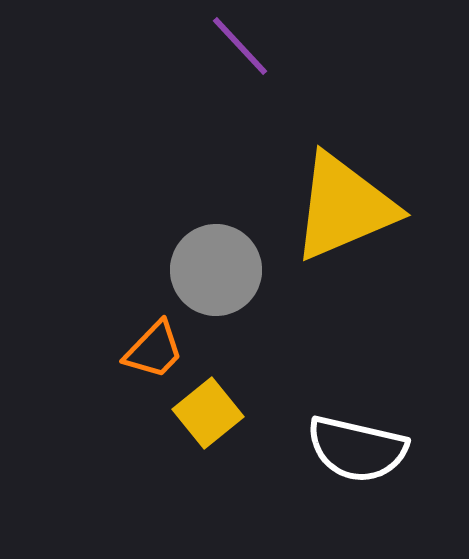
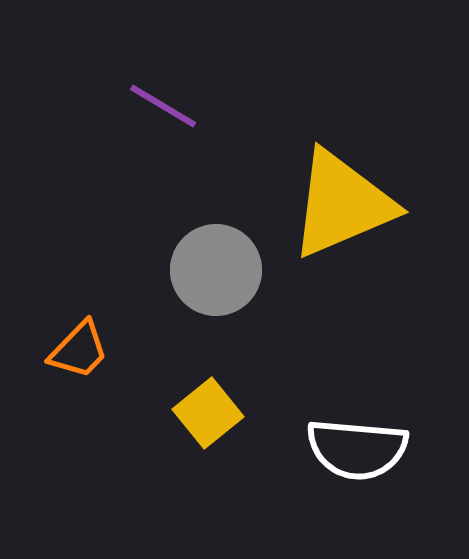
purple line: moved 77 px left, 60 px down; rotated 16 degrees counterclockwise
yellow triangle: moved 2 px left, 3 px up
orange trapezoid: moved 75 px left
white semicircle: rotated 8 degrees counterclockwise
